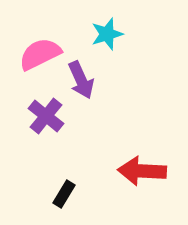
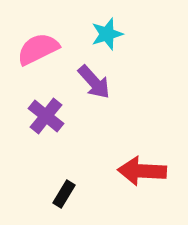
pink semicircle: moved 2 px left, 5 px up
purple arrow: moved 13 px right, 2 px down; rotated 18 degrees counterclockwise
